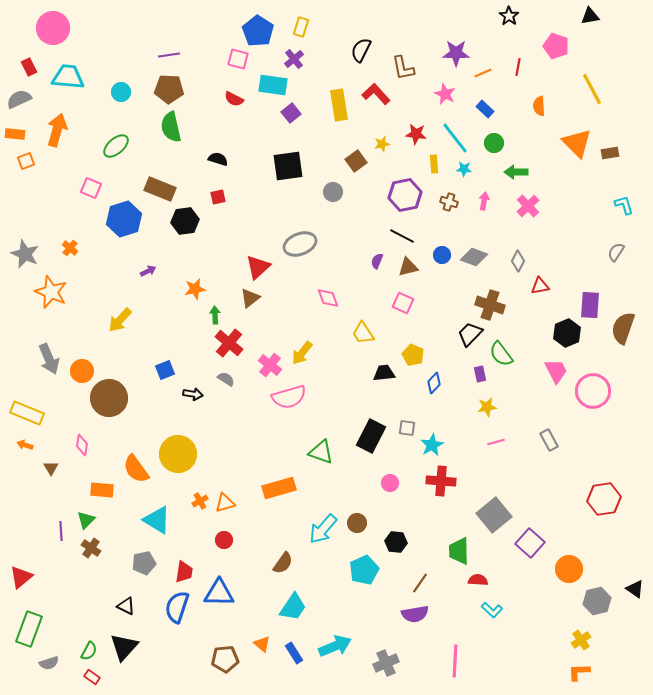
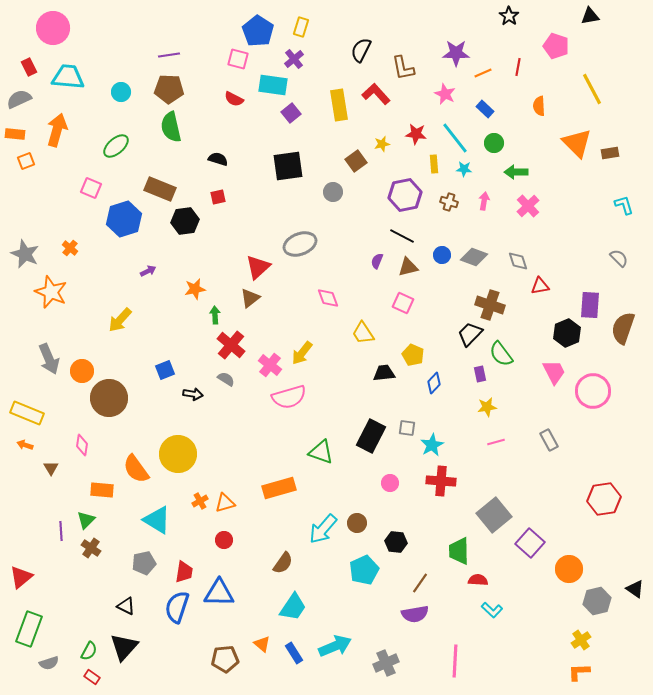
gray semicircle at (616, 252): moved 3 px right, 6 px down; rotated 102 degrees clockwise
gray diamond at (518, 261): rotated 45 degrees counterclockwise
red cross at (229, 343): moved 2 px right, 2 px down
pink trapezoid at (556, 371): moved 2 px left, 1 px down
